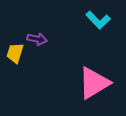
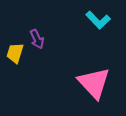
purple arrow: rotated 54 degrees clockwise
pink triangle: rotated 42 degrees counterclockwise
